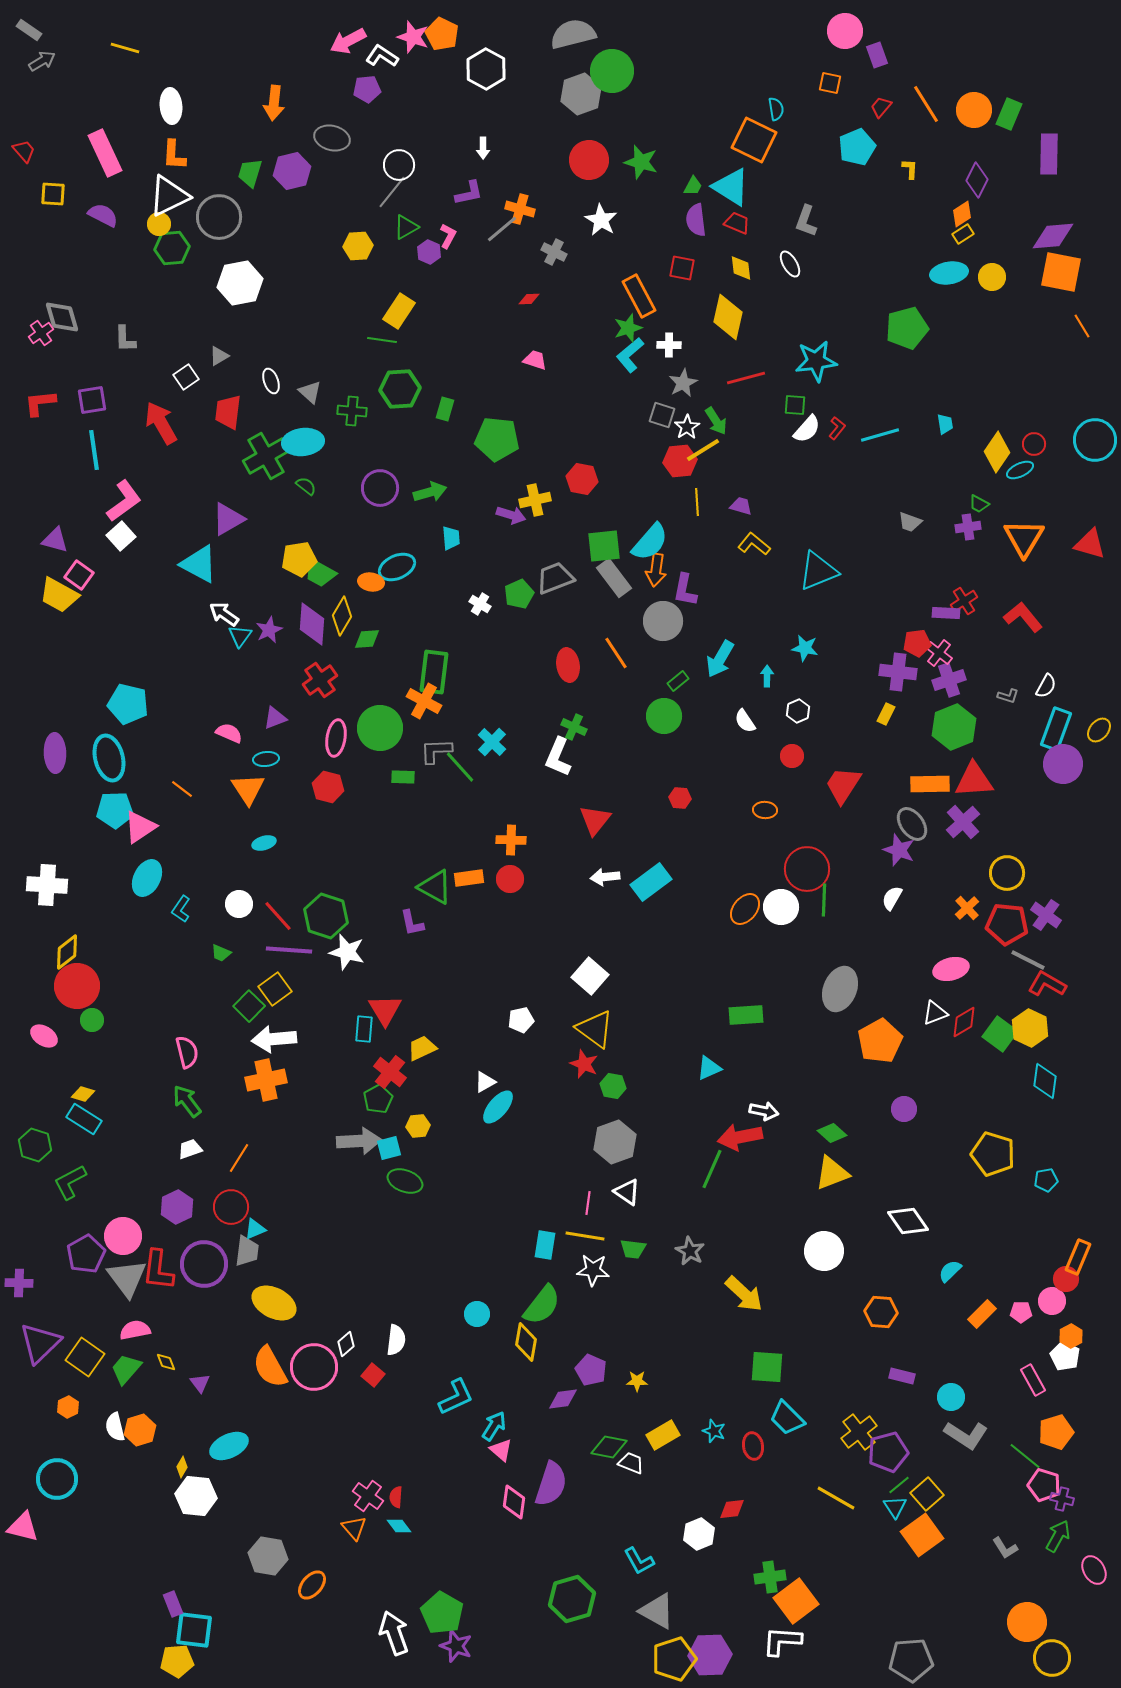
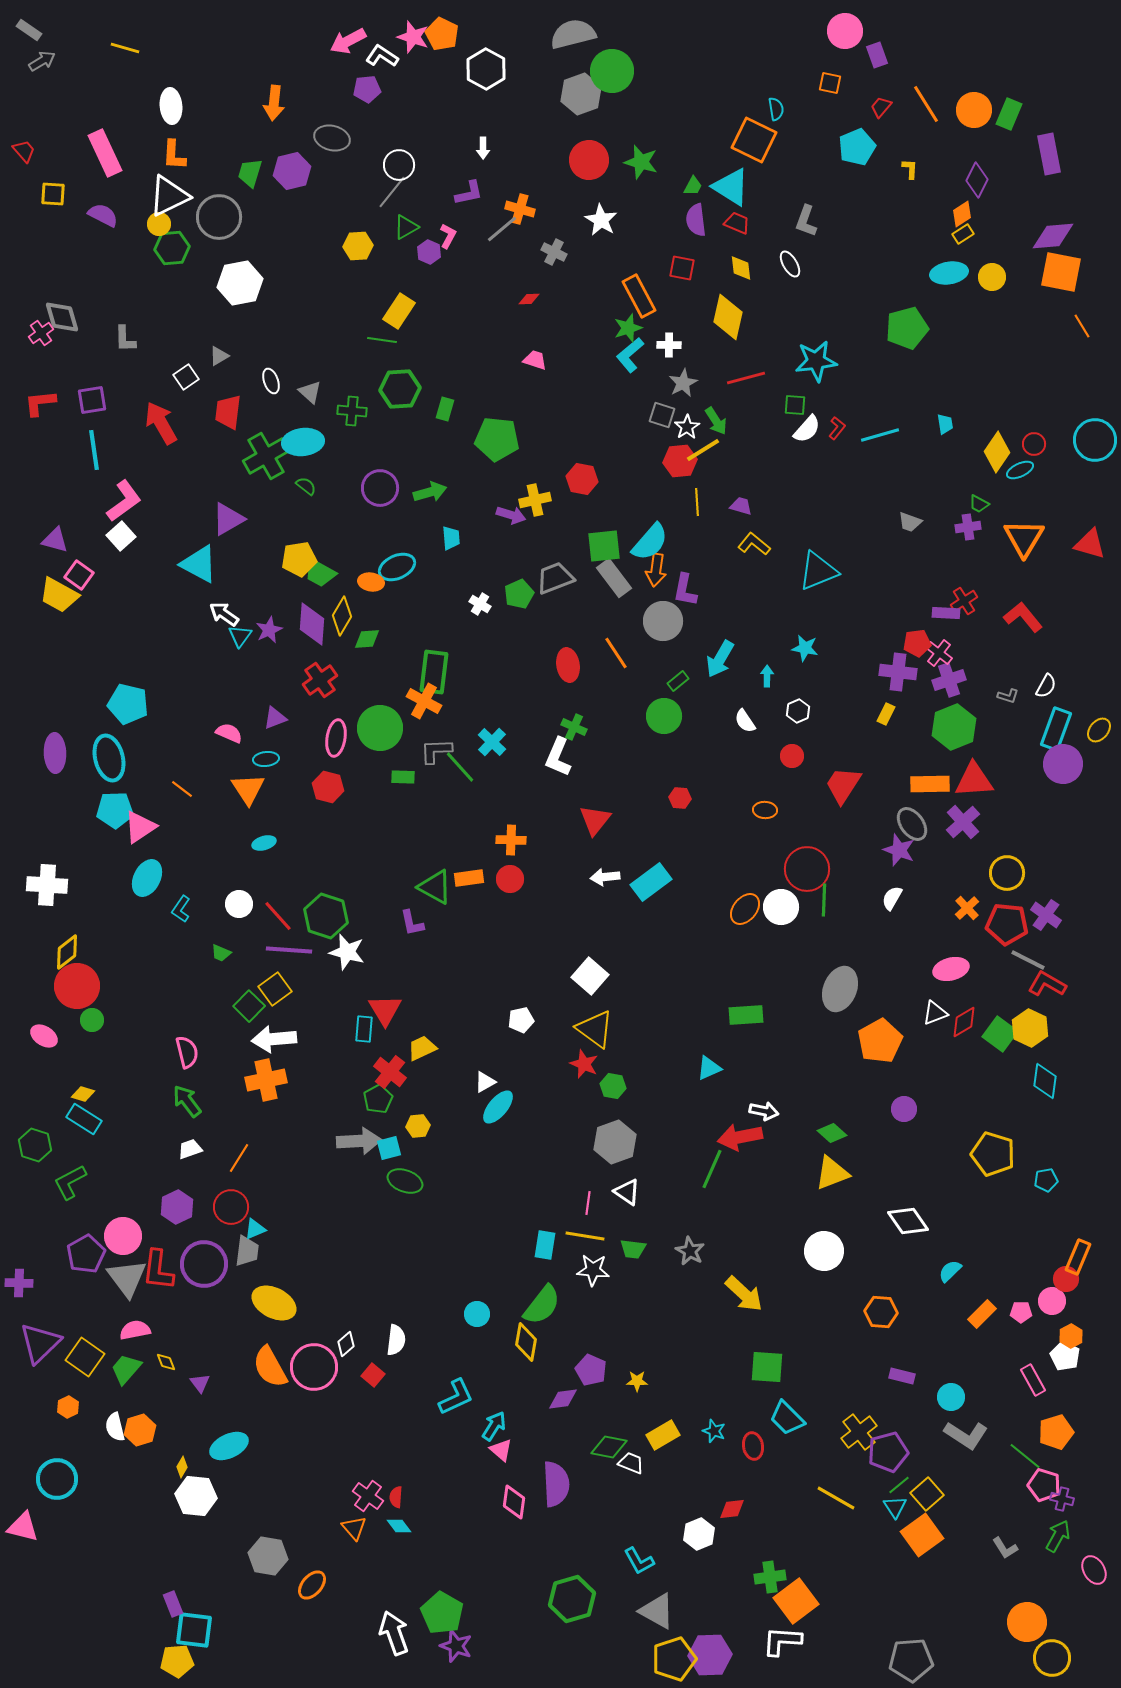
purple rectangle at (1049, 154): rotated 12 degrees counterclockwise
purple semicircle at (551, 1484): moved 5 px right; rotated 21 degrees counterclockwise
